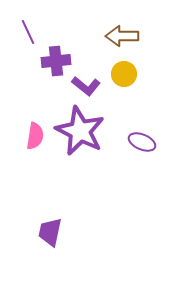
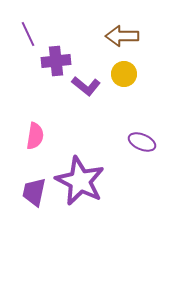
purple line: moved 2 px down
purple star: moved 50 px down
purple trapezoid: moved 16 px left, 40 px up
